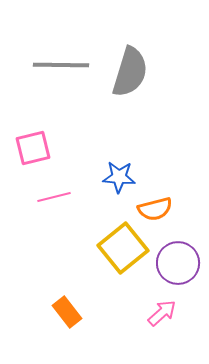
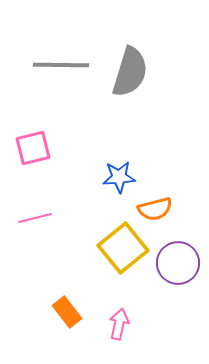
blue star: rotated 8 degrees counterclockwise
pink line: moved 19 px left, 21 px down
pink arrow: moved 43 px left, 11 px down; rotated 36 degrees counterclockwise
